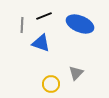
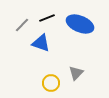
black line: moved 3 px right, 2 px down
gray line: rotated 42 degrees clockwise
yellow circle: moved 1 px up
